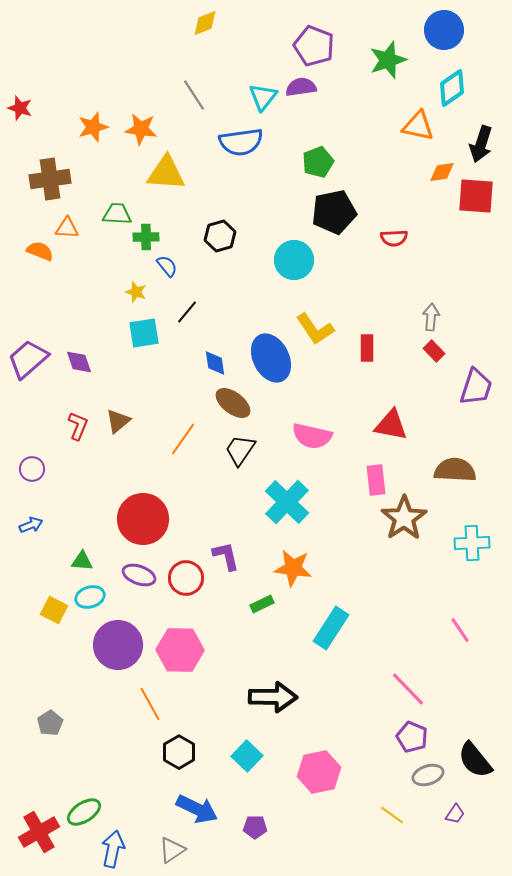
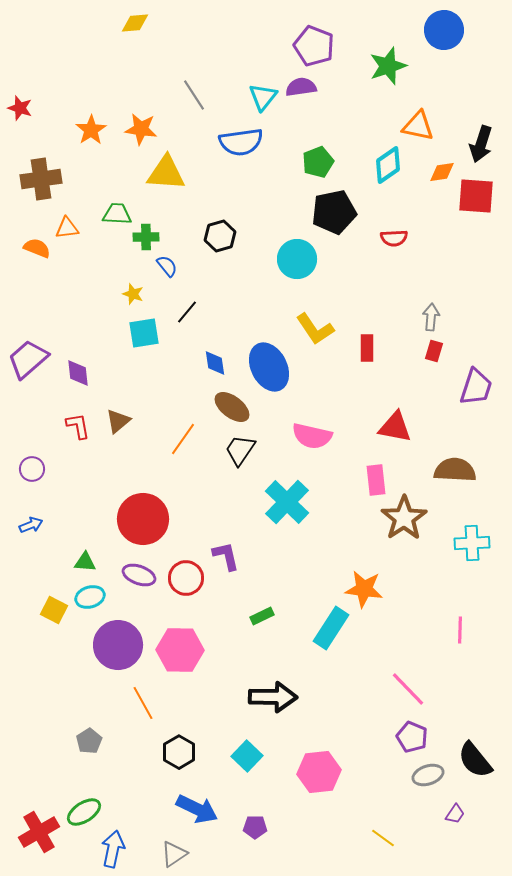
yellow diamond at (205, 23): moved 70 px left; rotated 16 degrees clockwise
green star at (388, 60): moved 6 px down
cyan diamond at (452, 88): moved 64 px left, 77 px down
orange star at (93, 127): moved 2 px left, 3 px down; rotated 16 degrees counterclockwise
brown cross at (50, 179): moved 9 px left
orange triangle at (67, 228): rotated 10 degrees counterclockwise
orange semicircle at (40, 251): moved 3 px left, 3 px up
cyan circle at (294, 260): moved 3 px right, 1 px up
yellow star at (136, 292): moved 3 px left, 2 px down
red rectangle at (434, 351): rotated 60 degrees clockwise
blue ellipse at (271, 358): moved 2 px left, 9 px down
purple diamond at (79, 362): moved 1 px left, 11 px down; rotated 12 degrees clockwise
brown ellipse at (233, 403): moved 1 px left, 4 px down
red triangle at (391, 425): moved 4 px right, 2 px down
red L-shape at (78, 426): rotated 32 degrees counterclockwise
green triangle at (82, 561): moved 3 px right, 1 px down
orange star at (293, 568): moved 71 px right, 21 px down
green rectangle at (262, 604): moved 12 px down
pink line at (460, 630): rotated 36 degrees clockwise
orange line at (150, 704): moved 7 px left, 1 px up
gray pentagon at (50, 723): moved 39 px right, 18 px down
pink hexagon at (319, 772): rotated 6 degrees clockwise
yellow line at (392, 815): moved 9 px left, 23 px down
gray triangle at (172, 850): moved 2 px right, 4 px down
